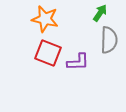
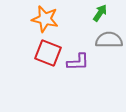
gray semicircle: rotated 92 degrees counterclockwise
